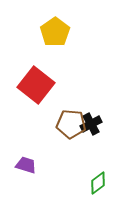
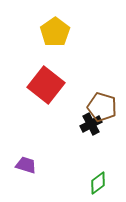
red square: moved 10 px right
brown pentagon: moved 31 px right, 17 px up; rotated 12 degrees clockwise
